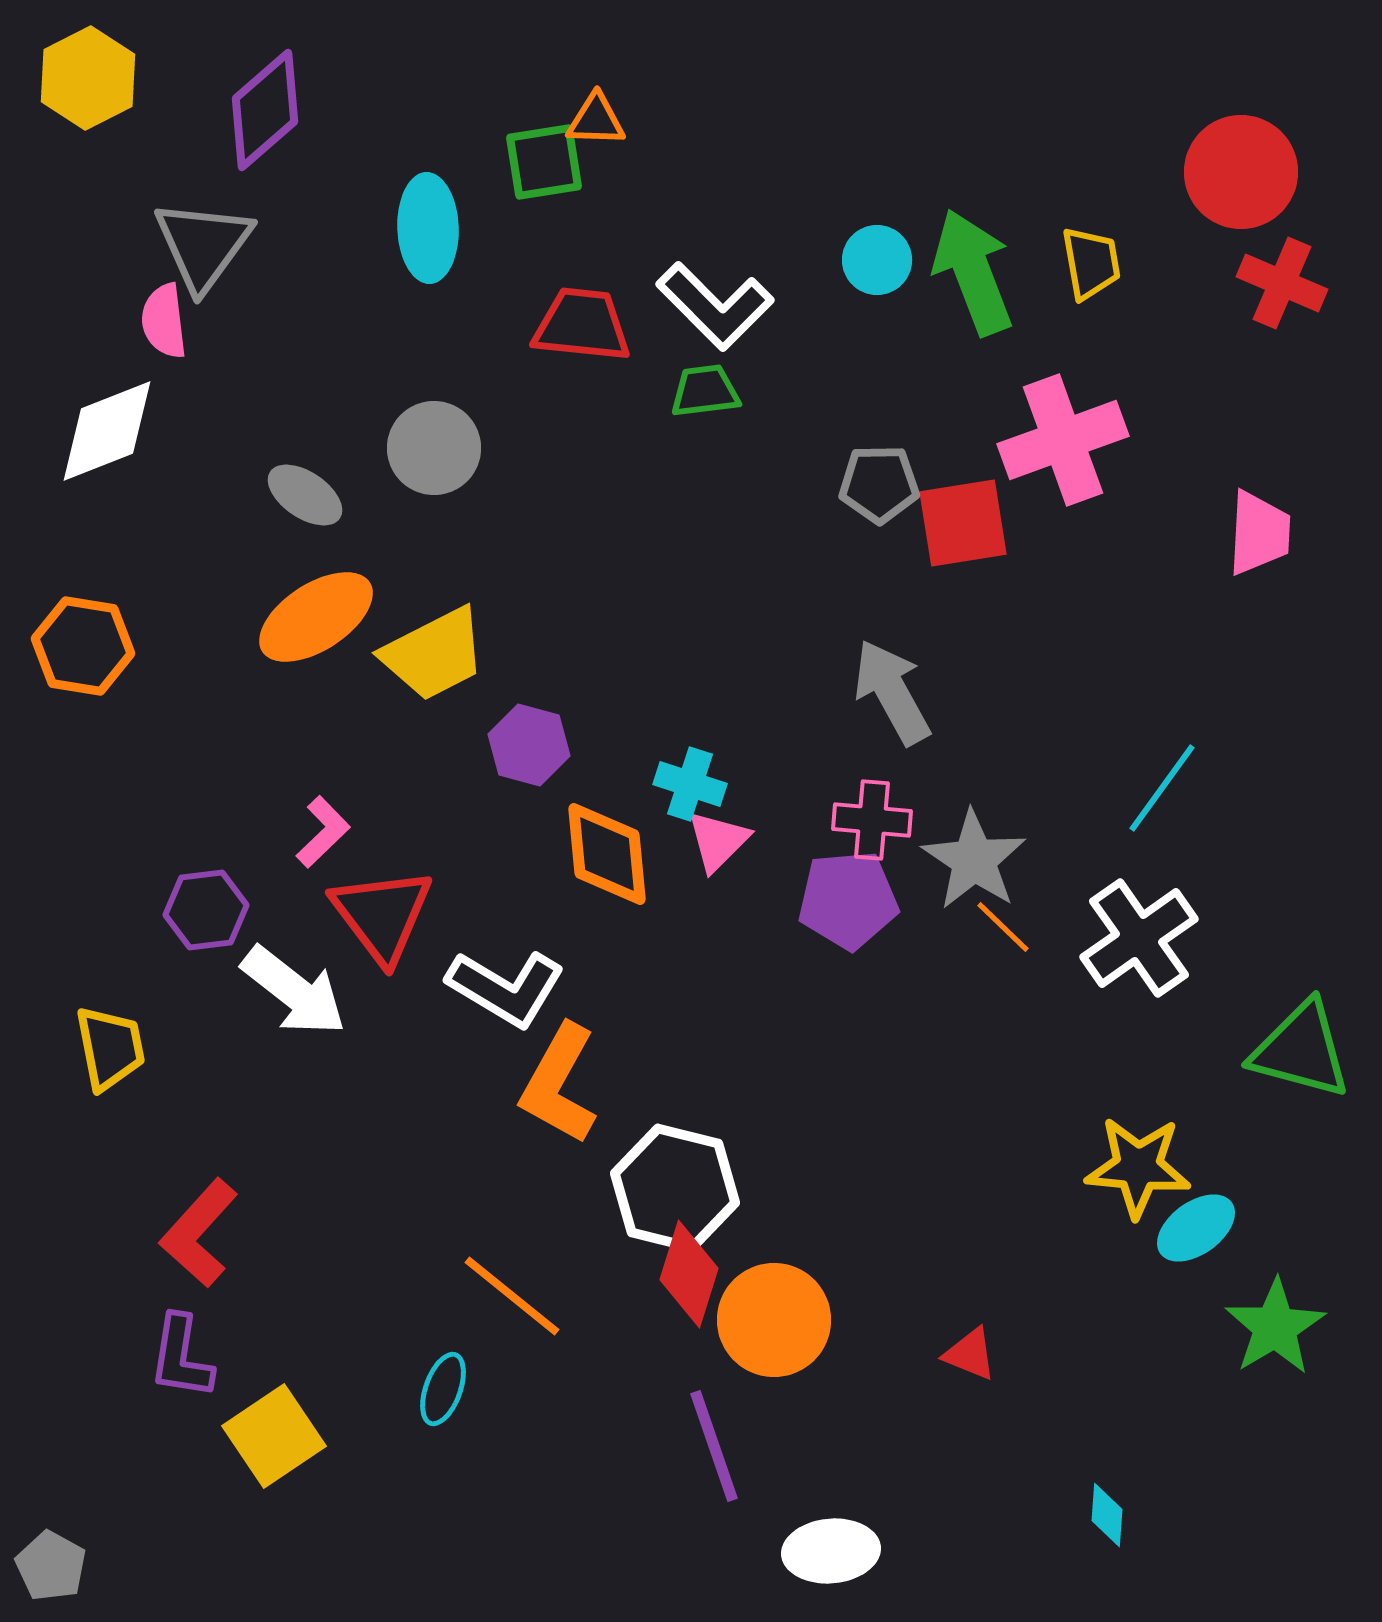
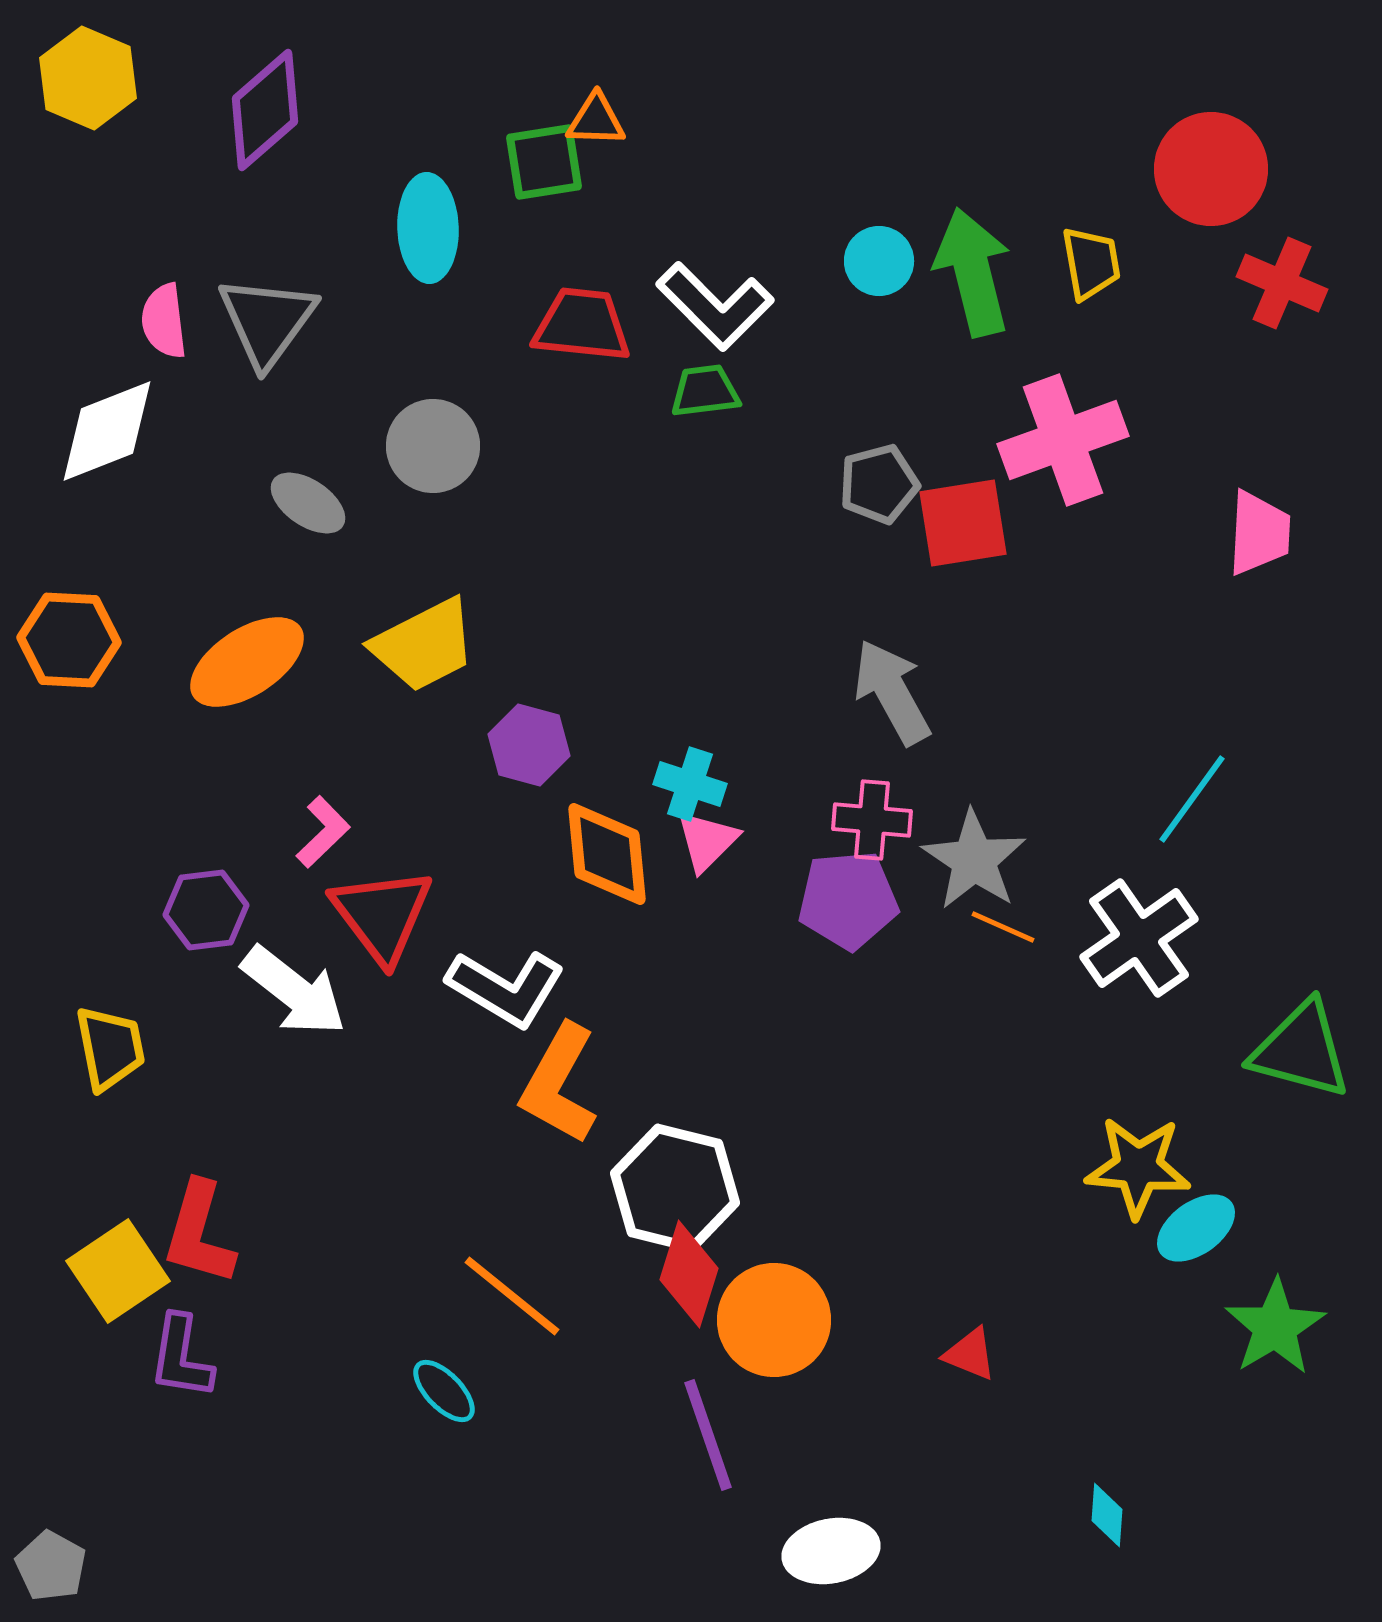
yellow hexagon at (88, 78): rotated 10 degrees counterclockwise
red circle at (1241, 172): moved 30 px left, 3 px up
gray triangle at (203, 245): moved 64 px right, 76 px down
cyan circle at (877, 260): moved 2 px right, 1 px down
green arrow at (973, 272): rotated 7 degrees clockwise
gray circle at (434, 448): moved 1 px left, 2 px up
gray pentagon at (879, 484): rotated 14 degrees counterclockwise
gray ellipse at (305, 495): moved 3 px right, 8 px down
orange ellipse at (316, 617): moved 69 px left, 45 px down
orange hexagon at (83, 646): moved 14 px left, 6 px up; rotated 6 degrees counterclockwise
yellow trapezoid at (434, 654): moved 10 px left, 9 px up
cyan line at (1162, 788): moved 30 px right, 11 px down
pink triangle at (718, 841): moved 11 px left
orange line at (1003, 927): rotated 20 degrees counterclockwise
red L-shape at (199, 1233): rotated 26 degrees counterclockwise
cyan ellipse at (443, 1389): moved 1 px right, 2 px down; rotated 64 degrees counterclockwise
yellow square at (274, 1436): moved 156 px left, 165 px up
purple line at (714, 1446): moved 6 px left, 11 px up
white ellipse at (831, 1551): rotated 6 degrees counterclockwise
